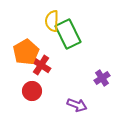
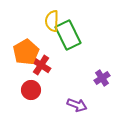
green rectangle: moved 1 px down
red circle: moved 1 px left, 1 px up
